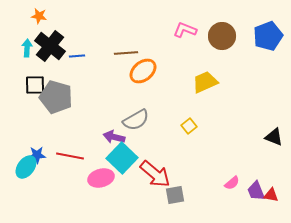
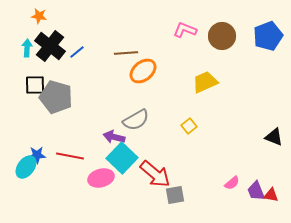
blue line: moved 4 px up; rotated 35 degrees counterclockwise
